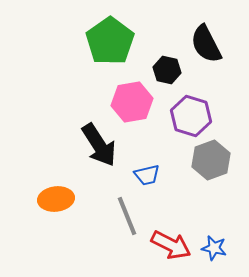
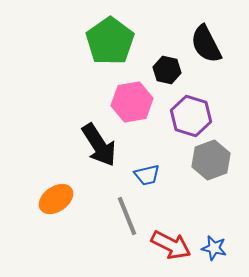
orange ellipse: rotated 28 degrees counterclockwise
